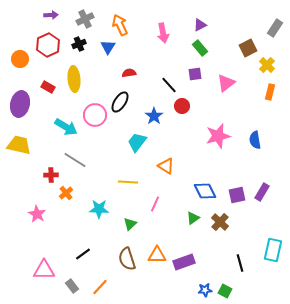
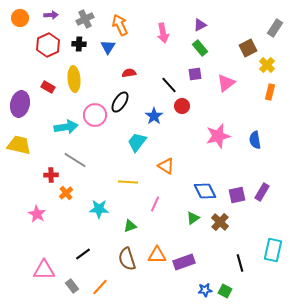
black cross at (79, 44): rotated 24 degrees clockwise
orange circle at (20, 59): moved 41 px up
cyan arrow at (66, 127): rotated 40 degrees counterclockwise
green triangle at (130, 224): moved 2 px down; rotated 24 degrees clockwise
